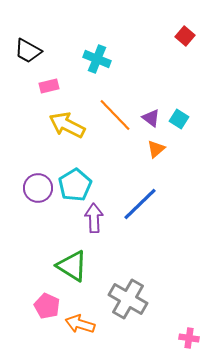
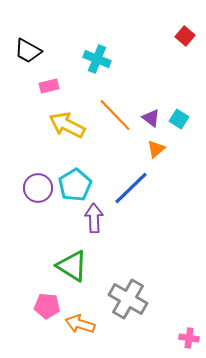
blue line: moved 9 px left, 16 px up
pink pentagon: rotated 20 degrees counterclockwise
